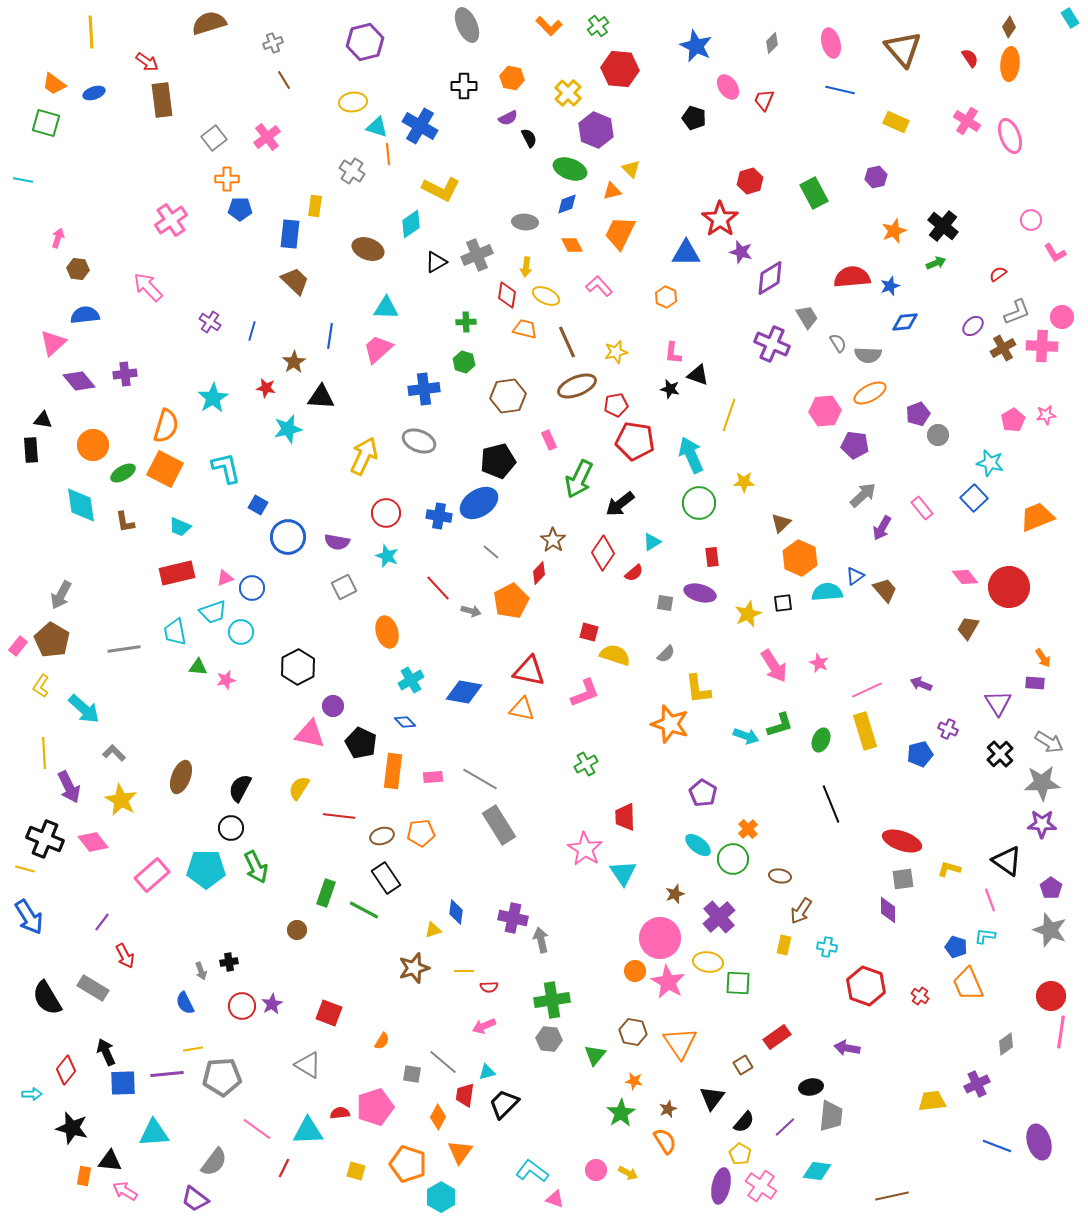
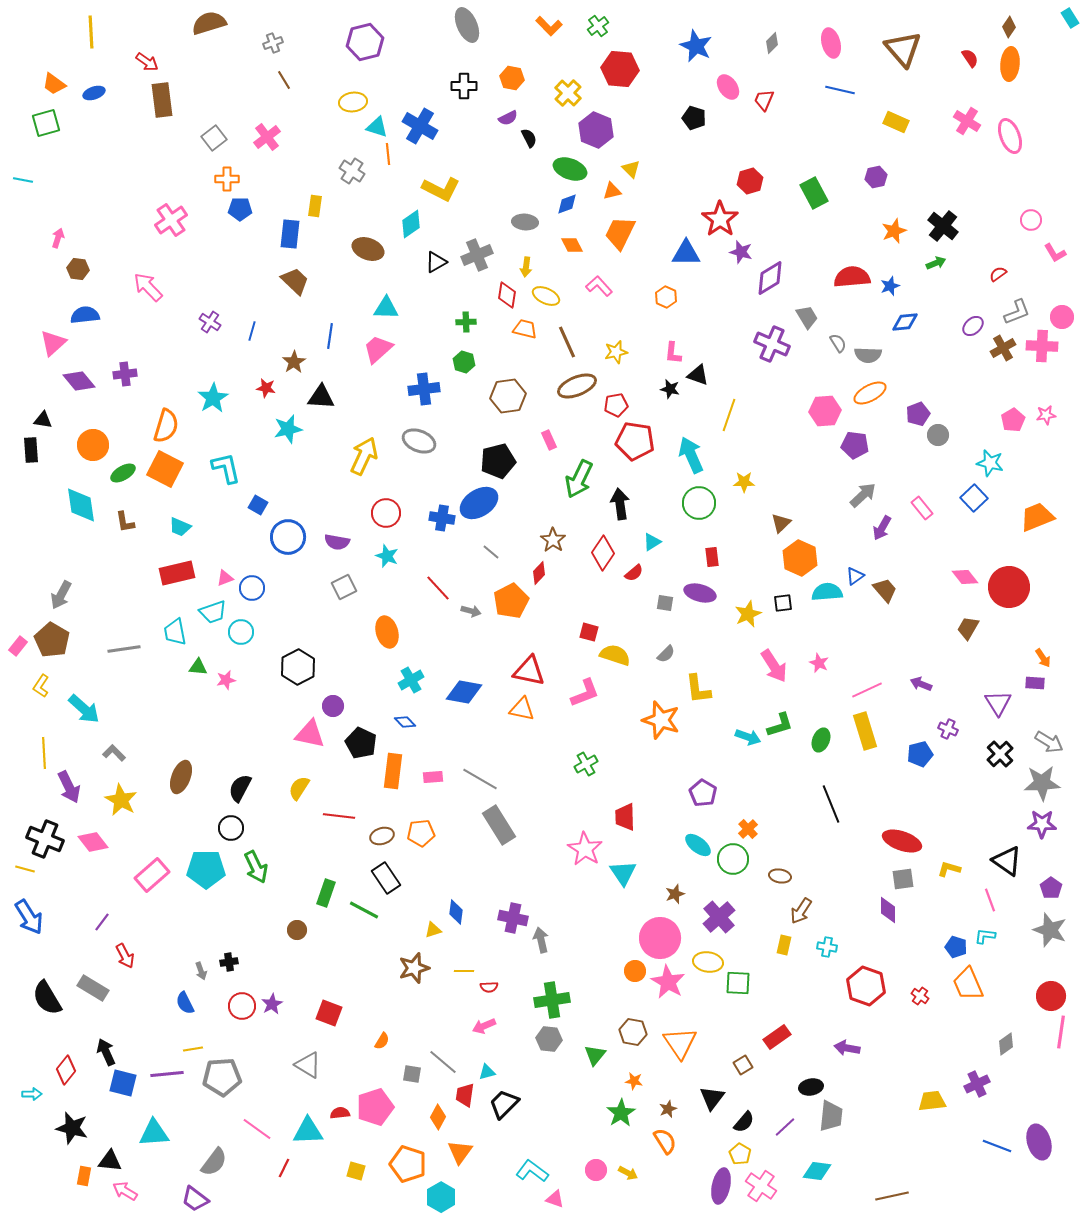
green square at (46, 123): rotated 32 degrees counterclockwise
black arrow at (620, 504): rotated 120 degrees clockwise
blue cross at (439, 516): moved 3 px right, 2 px down
orange star at (670, 724): moved 9 px left, 4 px up
cyan arrow at (746, 736): moved 2 px right, 1 px down
blue square at (123, 1083): rotated 16 degrees clockwise
